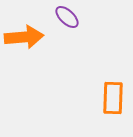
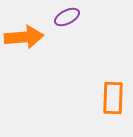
purple ellipse: rotated 70 degrees counterclockwise
